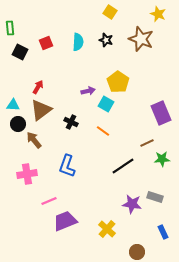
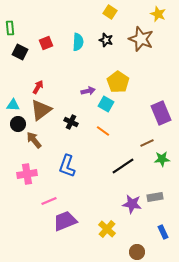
gray rectangle: rotated 28 degrees counterclockwise
